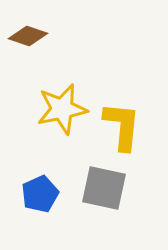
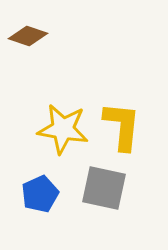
yellow star: moved 1 px right, 20 px down; rotated 21 degrees clockwise
